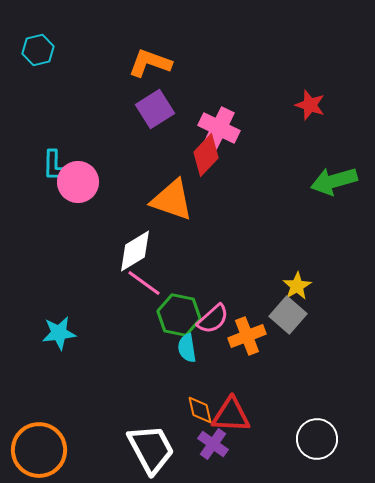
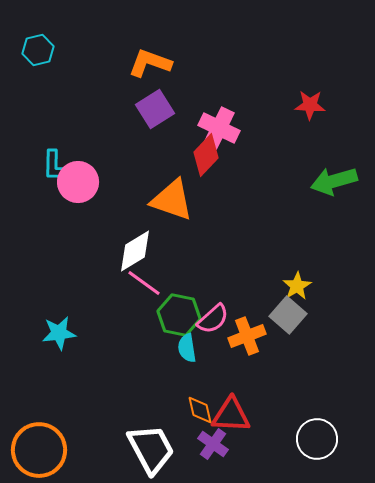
red star: rotated 16 degrees counterclockwise
